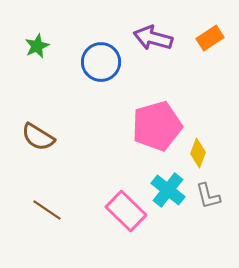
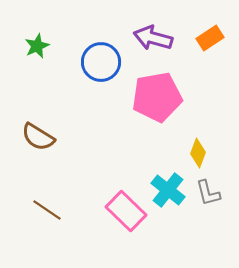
pink pentagon: moved 29 px up; rotated 6 degrees clockwise
gray L-shape: moved 3 px up
